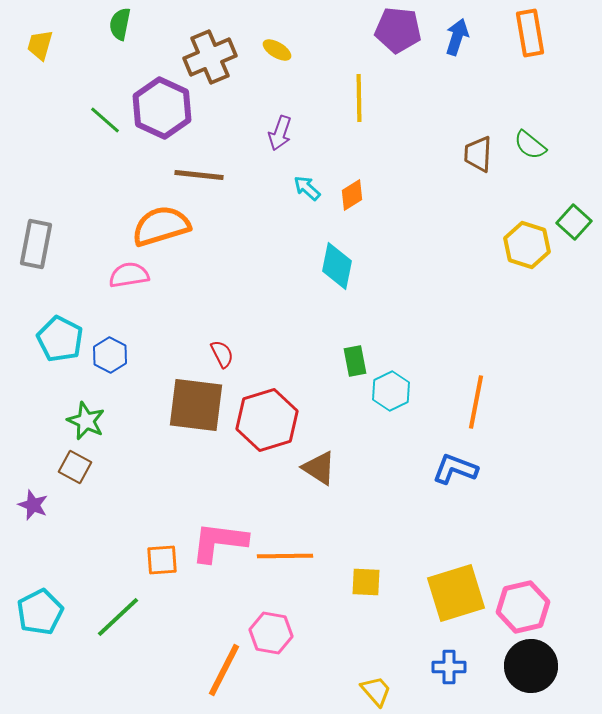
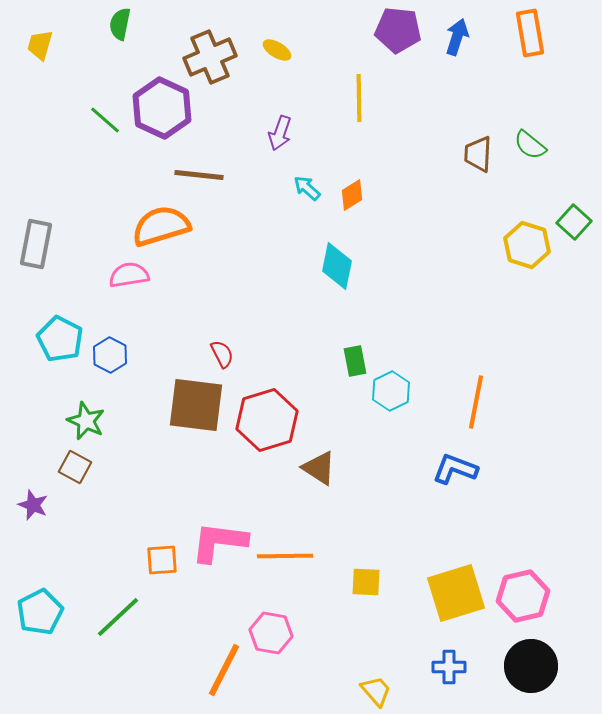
pink hexagon at (523, 607): moved 11 px up
